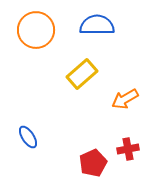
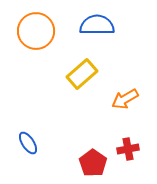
orange circle: moved 1 px down
blue ellipse: moved 6 px down
red pentagon: rotated 12 degrees counterclockwise
